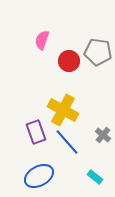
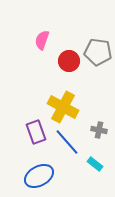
yellow cross: moved 3 px up
gray cross: moved 4 px left, 5 px up; rotated 28 degrees counterclockwise
cyan rectangle: moved 13 px up
